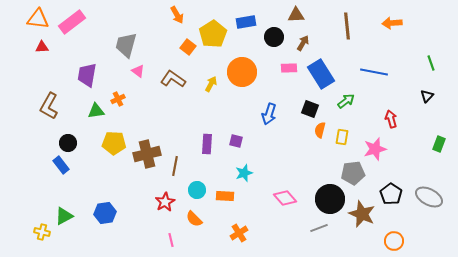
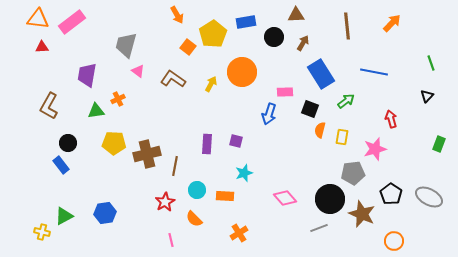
orange arrow at (392, 23): rotated 138 degrees clockwise
pink rectangle at (289, 68): moved 4 px left, 24 px down
